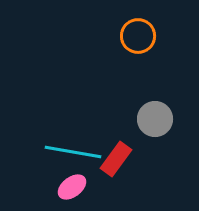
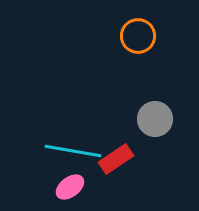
cyan line: moved 1 px up
red rectangle: rotated 20 degrees clockwise
pink ellipse: moved 2 px left
